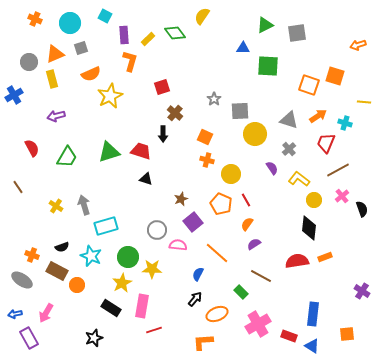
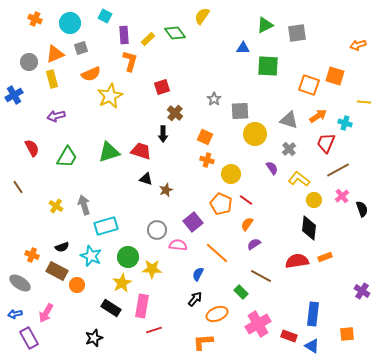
brown star at (181, 199): moved 15 px left, 9 px up
red line at (246, 200): rotated 24 degrees counterclockwise
gray ellipse at (22, 280): moved 2 px left, 3 px down
